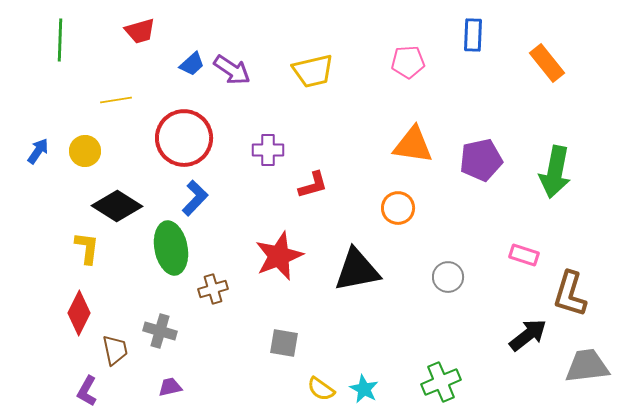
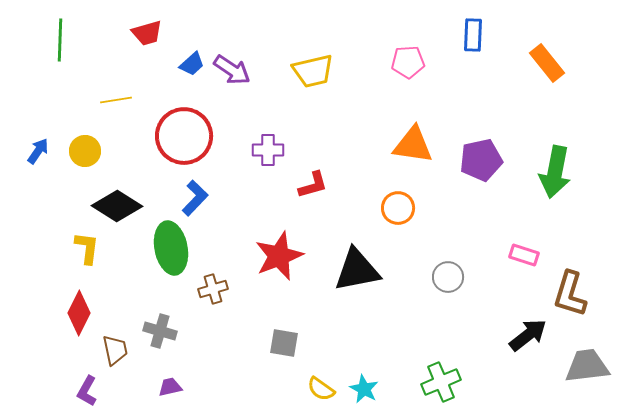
red trapezoid: moved 7 px right, 2 px down
red circle: moved 2 px up
